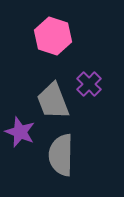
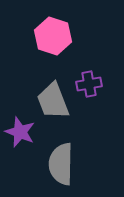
purple cross: rotated 35 degrees clockwise
gray semicircle: moved 9 px down
